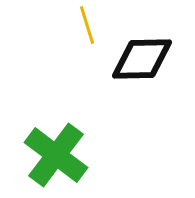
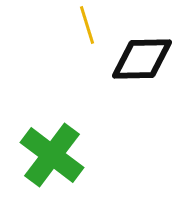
green cross: moved 4 px left
